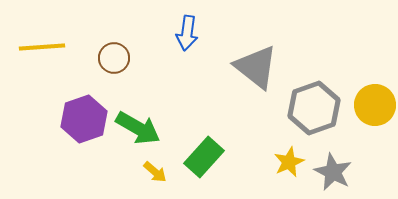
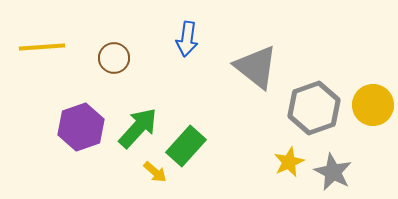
blue arrow: moved 6 px down
yellow circle: moved 2 px left
purple hexagon: moved 3 px left, 8 px down
green arrow: rotated 78 degrees counterclockwise
green rectangle: moved 18 px left, 11 px up
